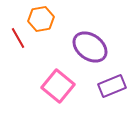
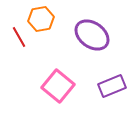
red line: moved 1 px right, 1 px up
purple ellipse: moved 2 px right, 12 px up
